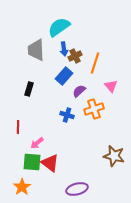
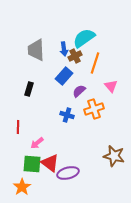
cyan semicircle: moved 25 px right, 11 px down
green square: moved 2 px down
purple ellipse: moved 9 px left, 16 px up
